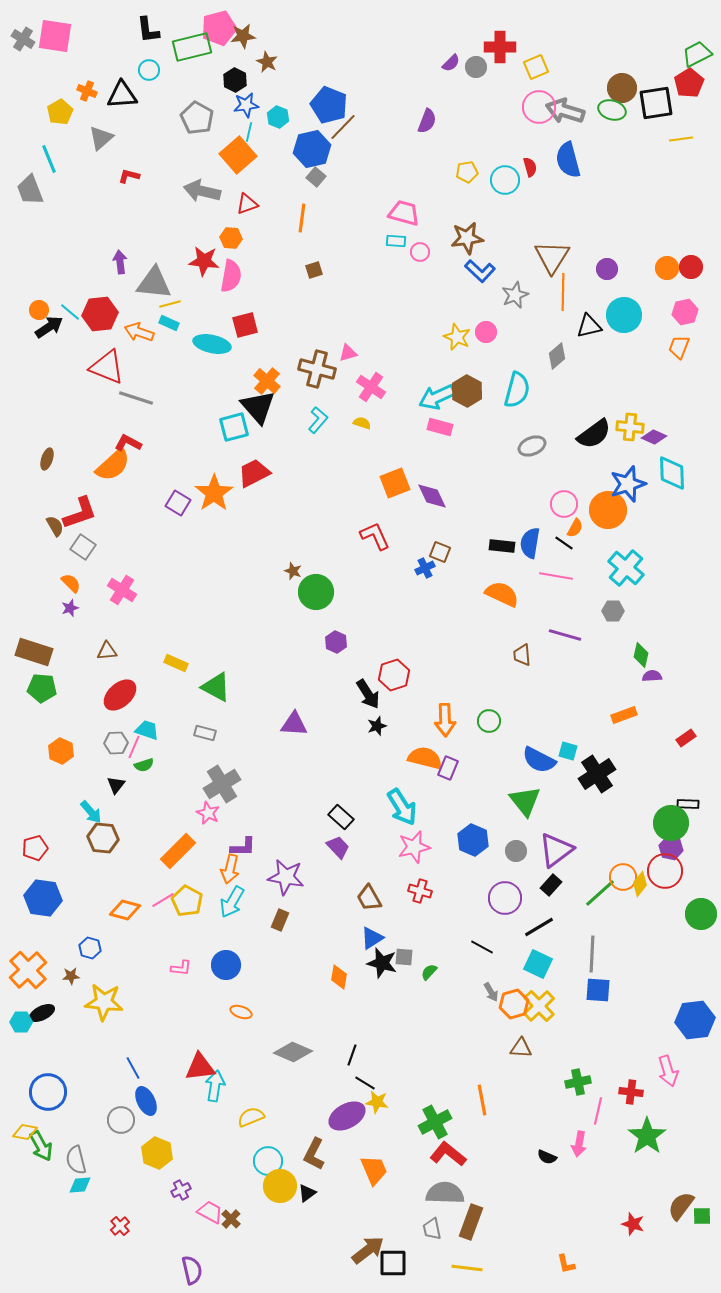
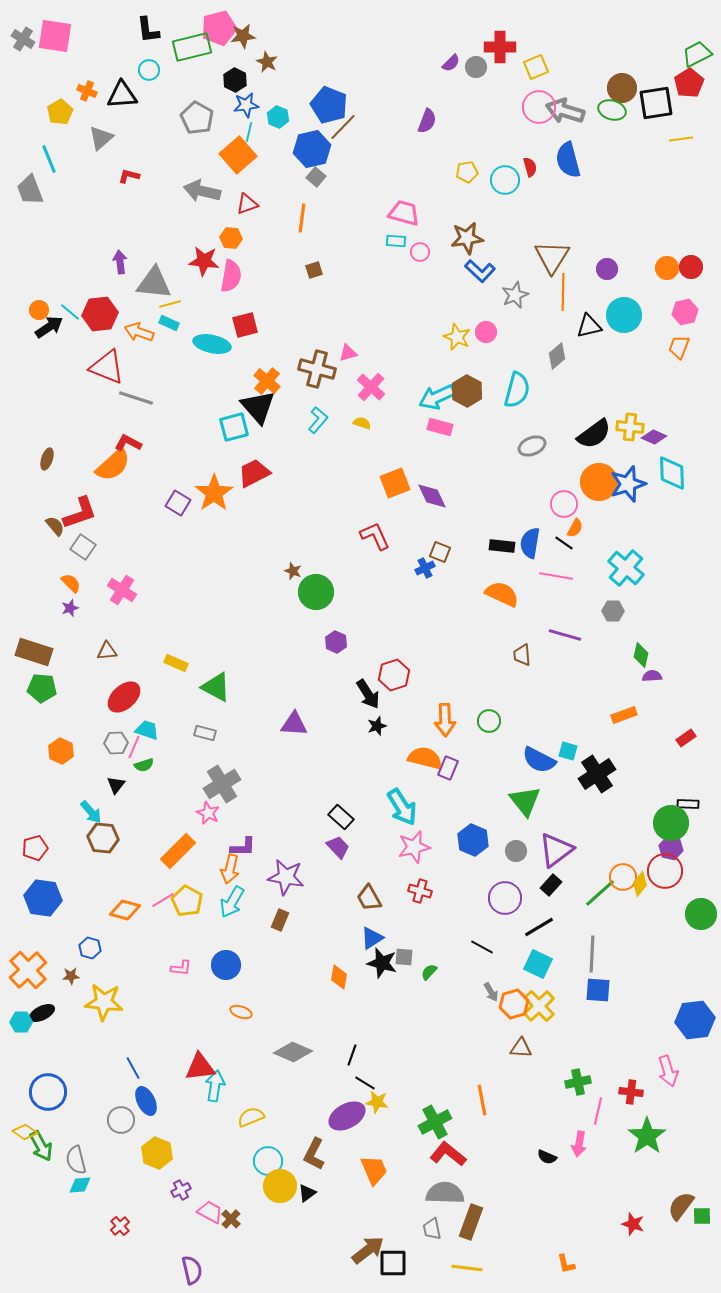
pink cross at (371, 387): rotated 8 degrees clockwise
orange circle at (608, 510): moved 9 px left, 28 px up
brown semicircle at (55, 526): rotated 10 degrees counterclockwise
red ellipse at (120, 695): moved 4 px right, 2 px down
yellow diamond at (25, 1132): rotated 25 degrees clockwise
